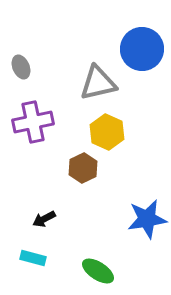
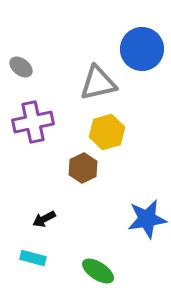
gray ellipse: rotated 30 degrees counterclockwise
yellow hexagon: rotated 20 degrees clockwise
